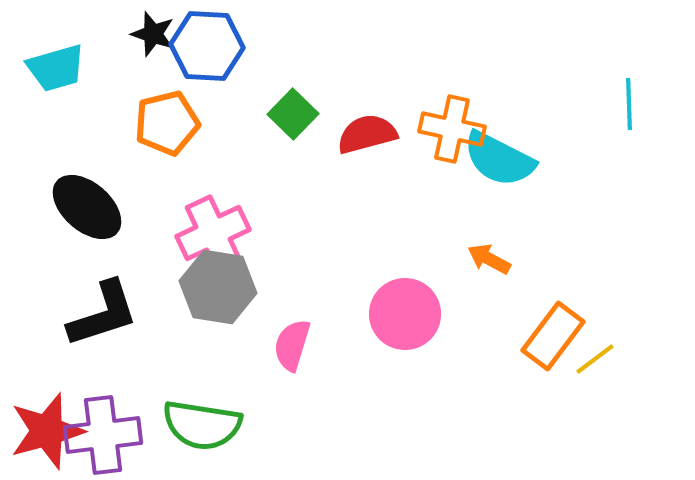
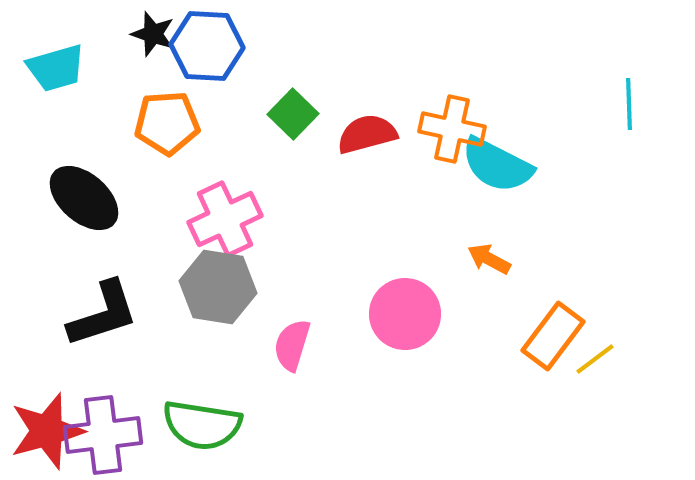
orange pentagon: rotated 10 degrees clockwise
cyan semicircle: moved 2 px left, 6 px down
black ellipse: moved 3 px left, 9 px up
pink cross: moved 12 px right, 14 px up
